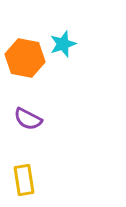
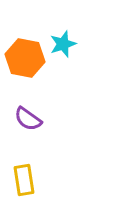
purple semicircle: rotated 8 degrees clockwise
